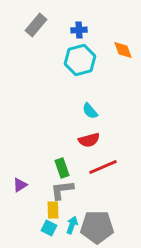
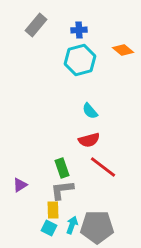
orange diamond: rotated 30 degrees counterclockwise
red line: rotated 60 degrees clockwise
